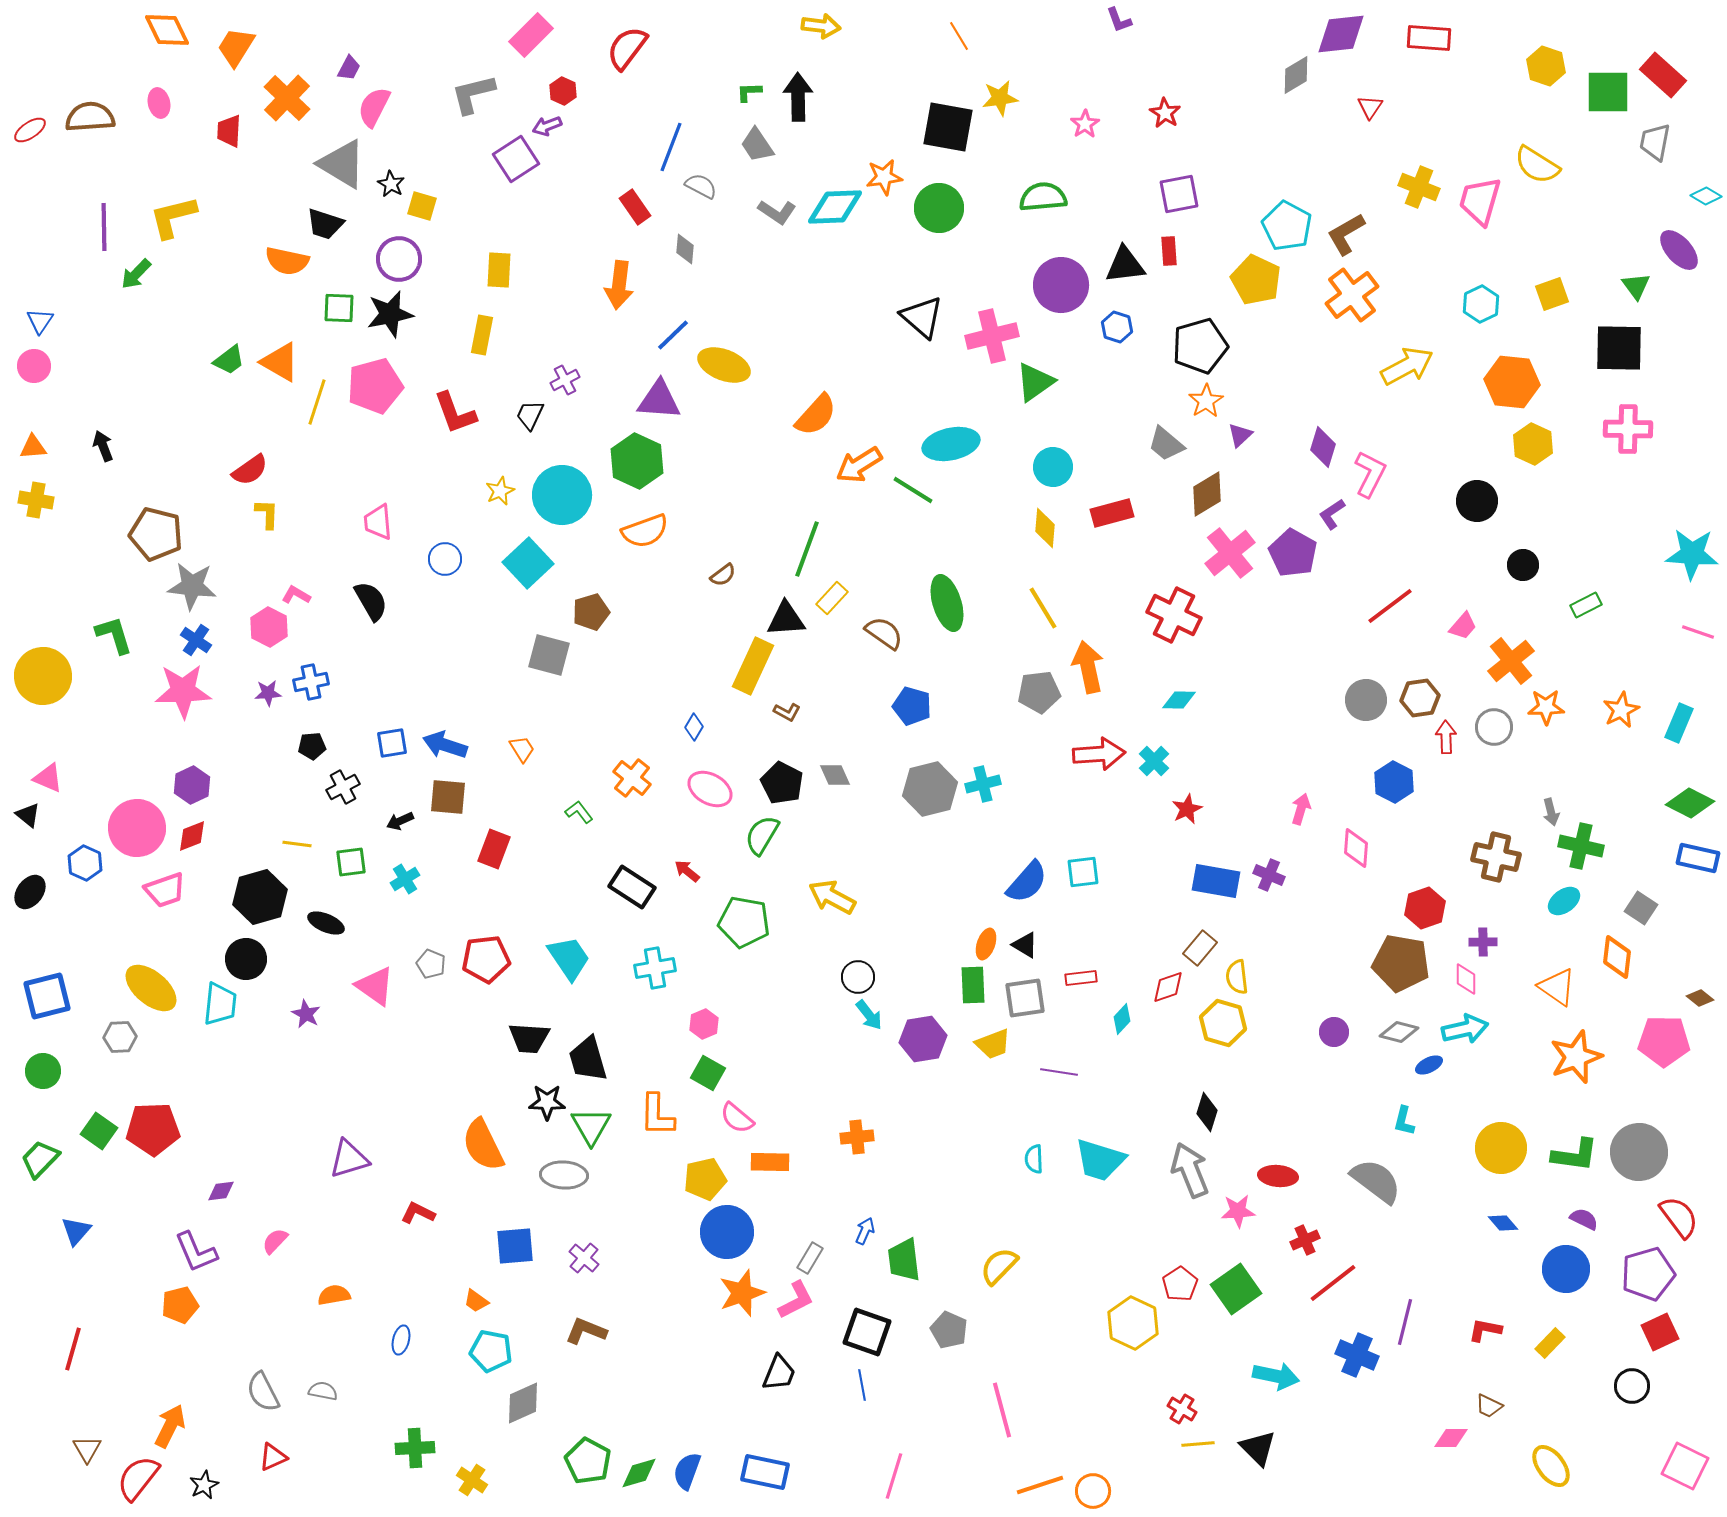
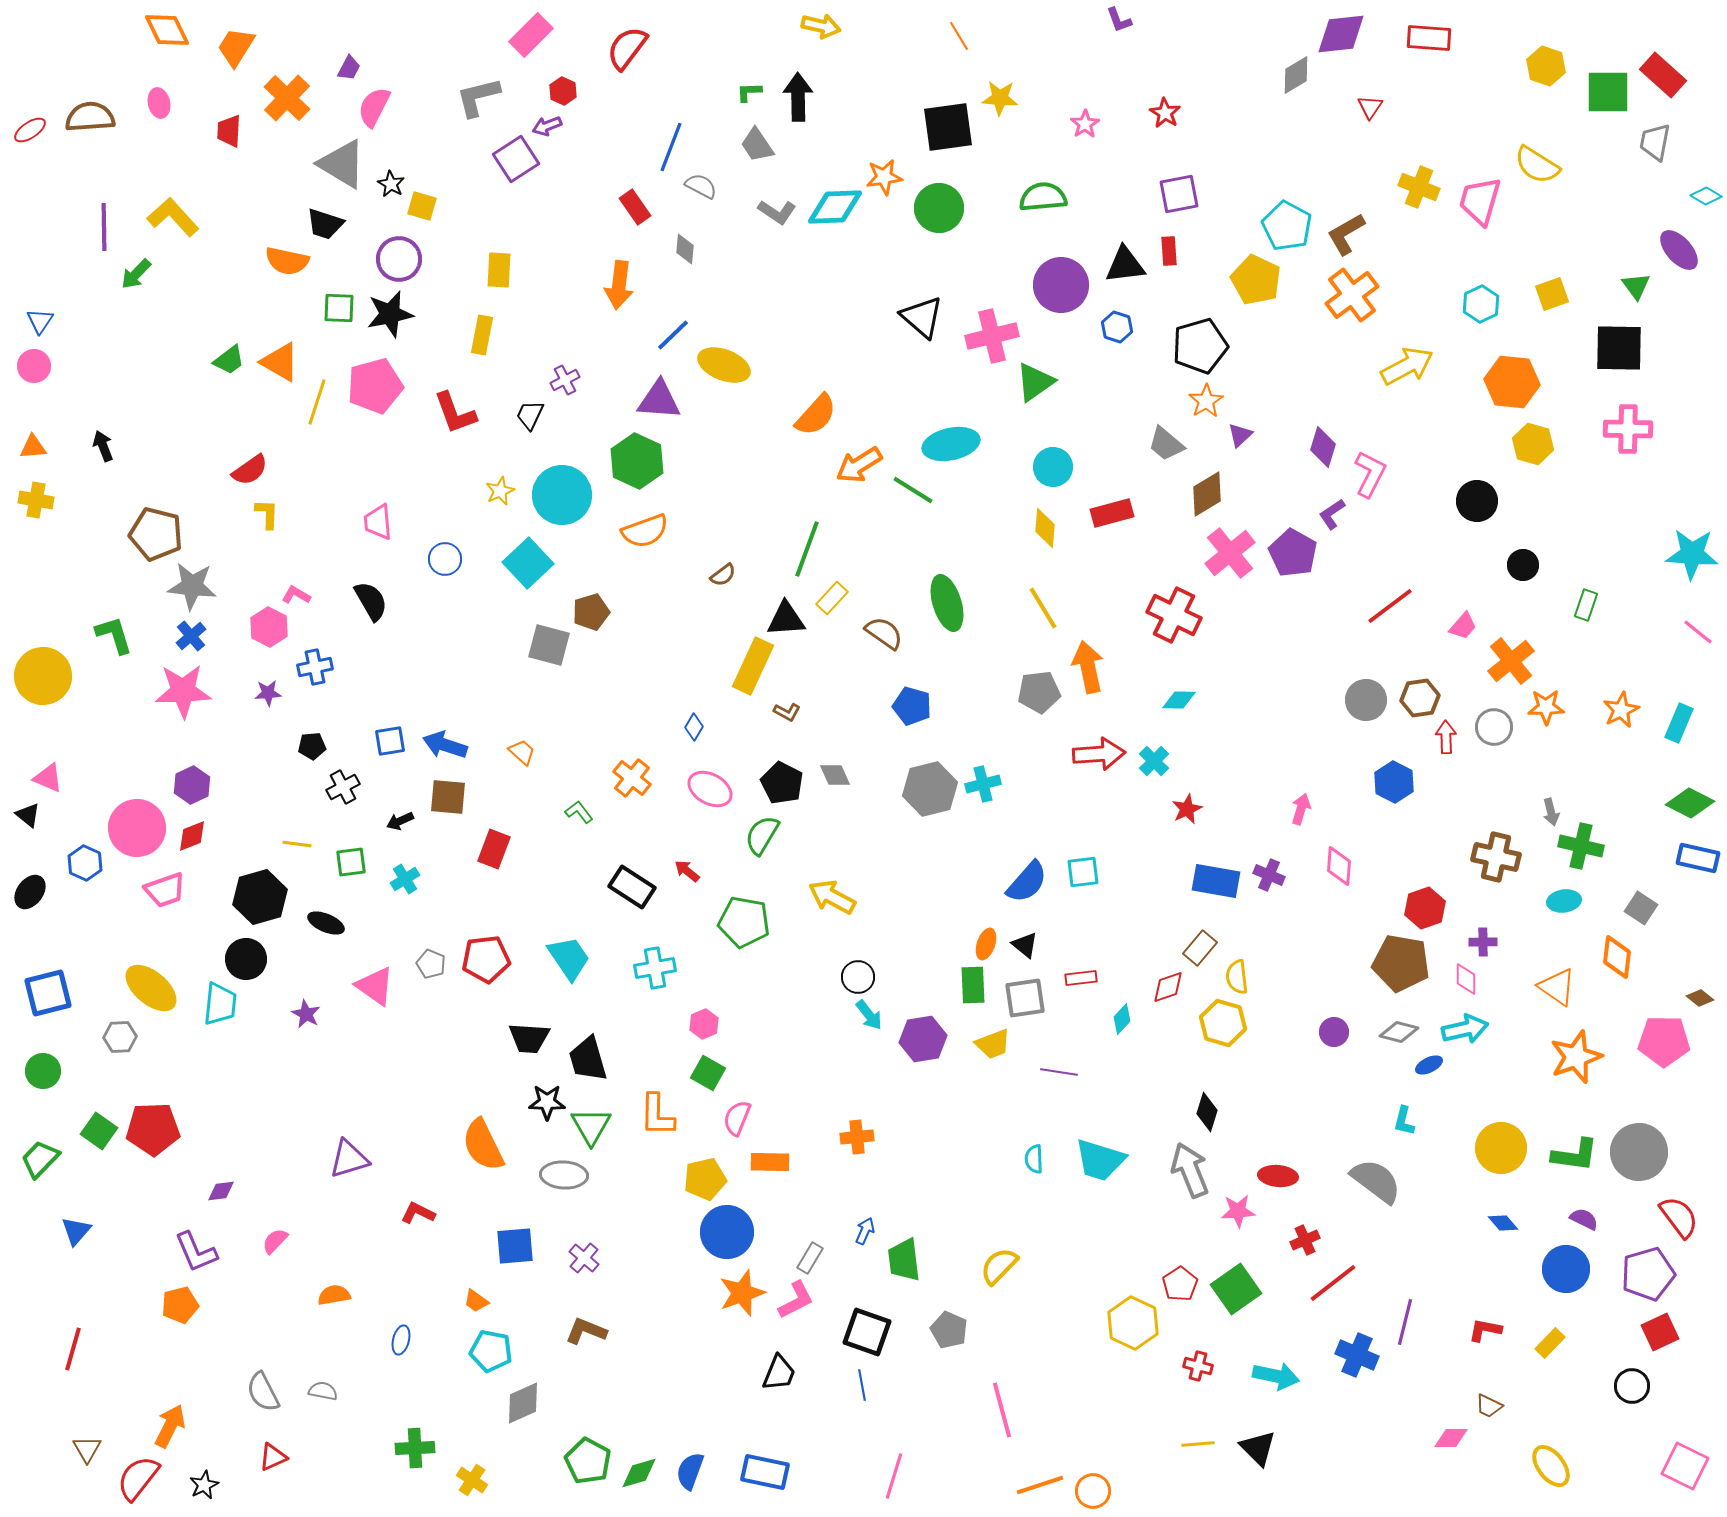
yellow arrow at (821, 26): rotated 6 degrees clockwise
gray L-shape at (473, 94): moved 5 px right, 3 px down
yellow star at (1000, 98): rotated 12 degrees clockwise
black square at (948, 127): rotated 18 degrees counterclockwise
yellow L-shape at (173, 217): rotated 62 degrees clockwise
yellow hexagon at (1533, 444): rotated 9 degrees counterclockwise
green rectangle at (1586, 605): rotated 44 degrees counterclockwise
pink line at (1698, 632): rotated 20 degrees clockwise
blue cross at (196, 640): moved 5 px left, 4 px up; rotated 16 degrees clockwise
gray square at (549, 655): moved 10 px up
blue cross at (311, 682): moved 4 px right, 15 px up
blue square at (392, 743): moved 2 px left, 2 px up
orange trapezoid at (522, 749): moved 3 px down; rotated 16 degrees counterclockwise
pink diamond at (1356, 848): moved 17 px left, 18 px down
cyan ellipse at (1564, 901): rotated 28 degrees clockwise
black triangle at (1025, 945): rotated 8 degrees clockwise
blue square at (47, 996): moved 1 px right, 3 px up
pink semicircle at (737, 1118): rotated 72 degrees clockwise
red cross at (1182, 1409): moved 16 px right, 43 px up; rotated 16 degrees counterclockwise
blue semicircle at (687, 1471): moved 3 px right
